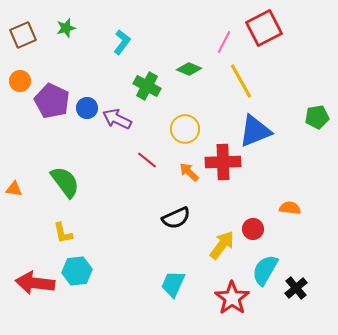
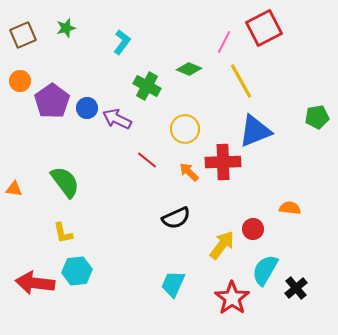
purple pentagon: rotated 12 degrees clockwise
